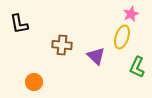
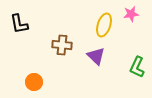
pink star: rotated 14 degrees clockwise
yellow ellipse: moved 18 px left, 12 px up
